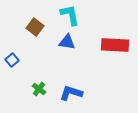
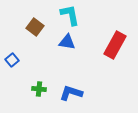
red rectangle: rotated 64 degrees counterclockwise
green cross: rotated 32 degrees counterclockwise
